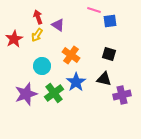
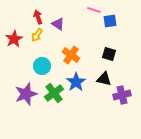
purple triangle: moved 1 px up
